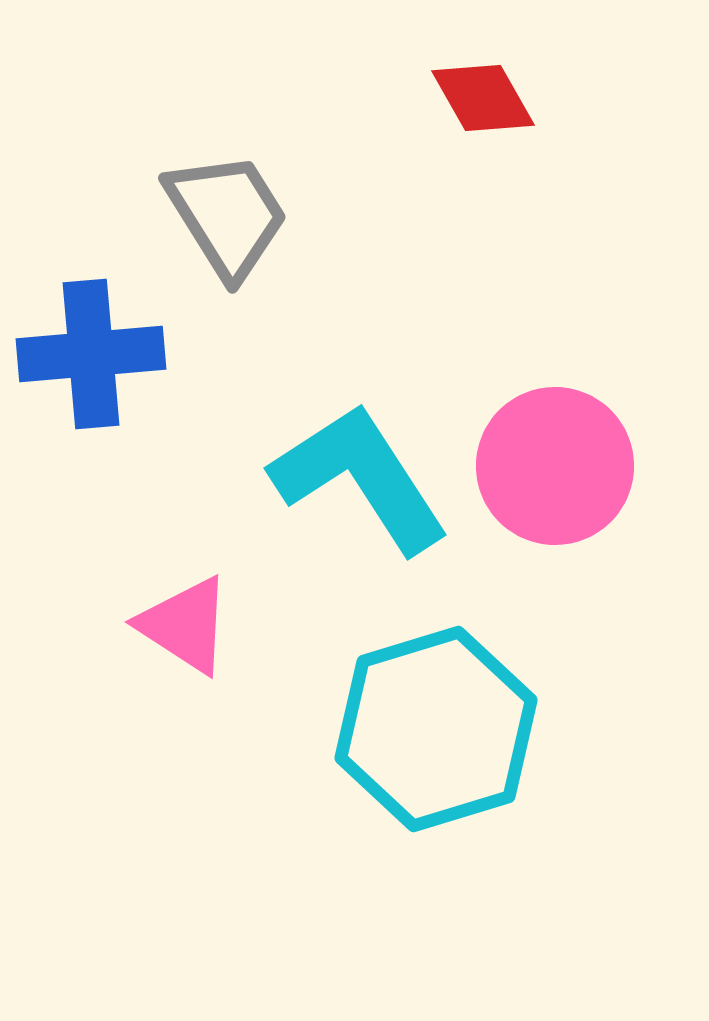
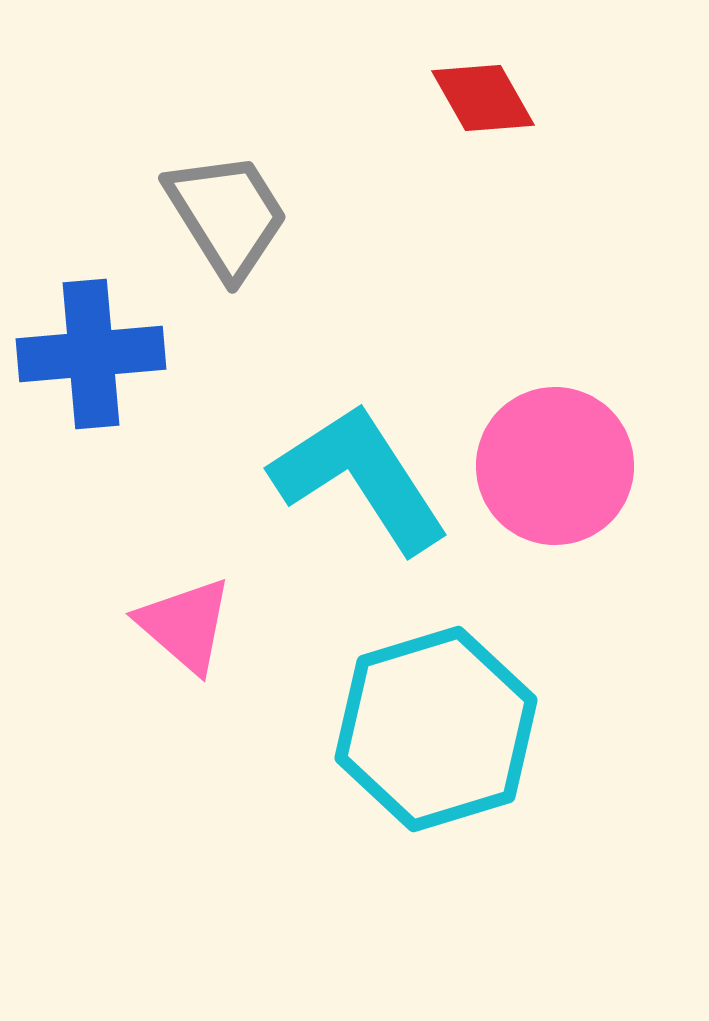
pink triangle: rotated 8 degrees clockwise
